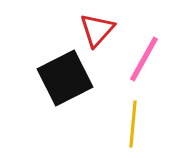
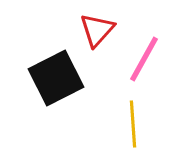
black square: moved 9 px left
yellow line: rotated 9 degrees counterclockwise
